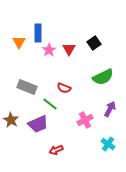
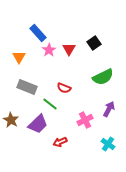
blue rectangle: rotated 42 degrees counterclockwise
orange triangle: moved 15 px down
purple arrow: moved 1 px left
purple trapezoid: rotated 20 degrees counterclockwise
red arrow: moved 4 px right, 8 px up
